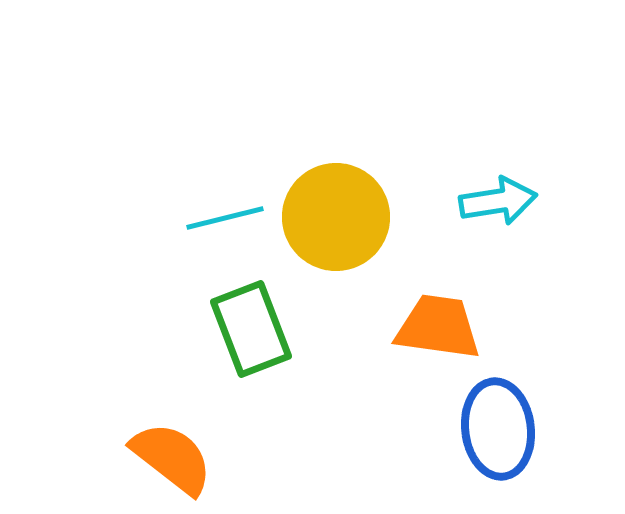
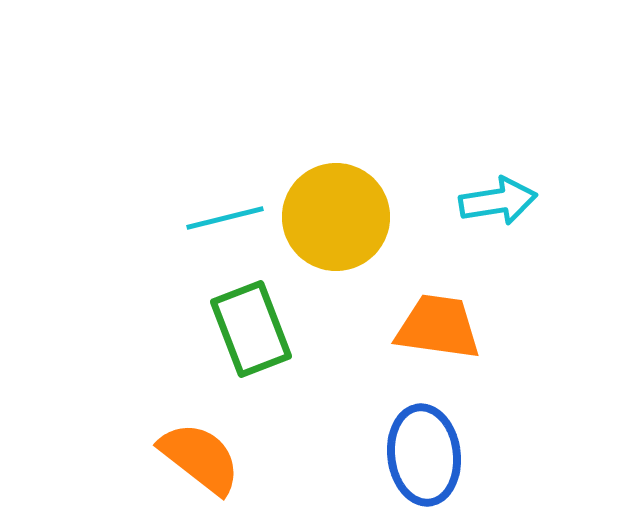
blue ellipse: moved 74 px left, 26 px down
orange semicircle: moved 28 px right
